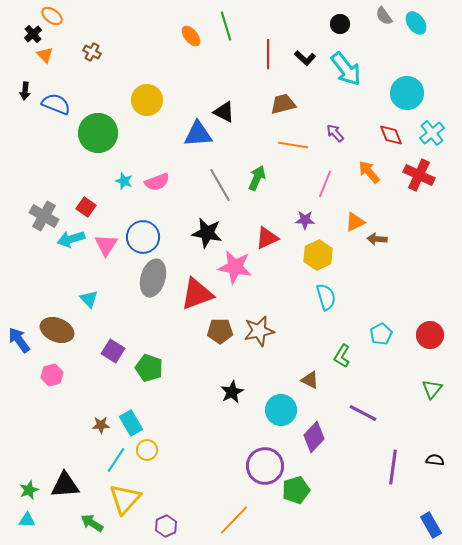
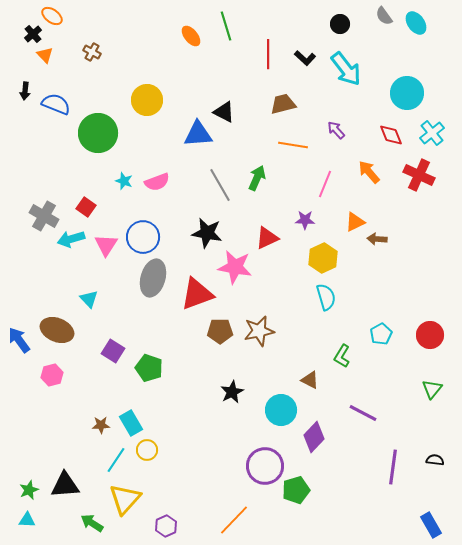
purple arrow at (335, 133): moved 1 px right, 3 px up
yellow hexagon at (318, 255): moved 5 px right, 3 px down
